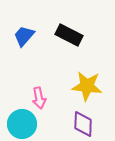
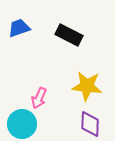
blue trapezoid: moved 5 px left, 8 px up; rotated 30 degrees clockwise
pink arrow: rotated 35 degrees clockwise
purple diamond: moved 7 px right
